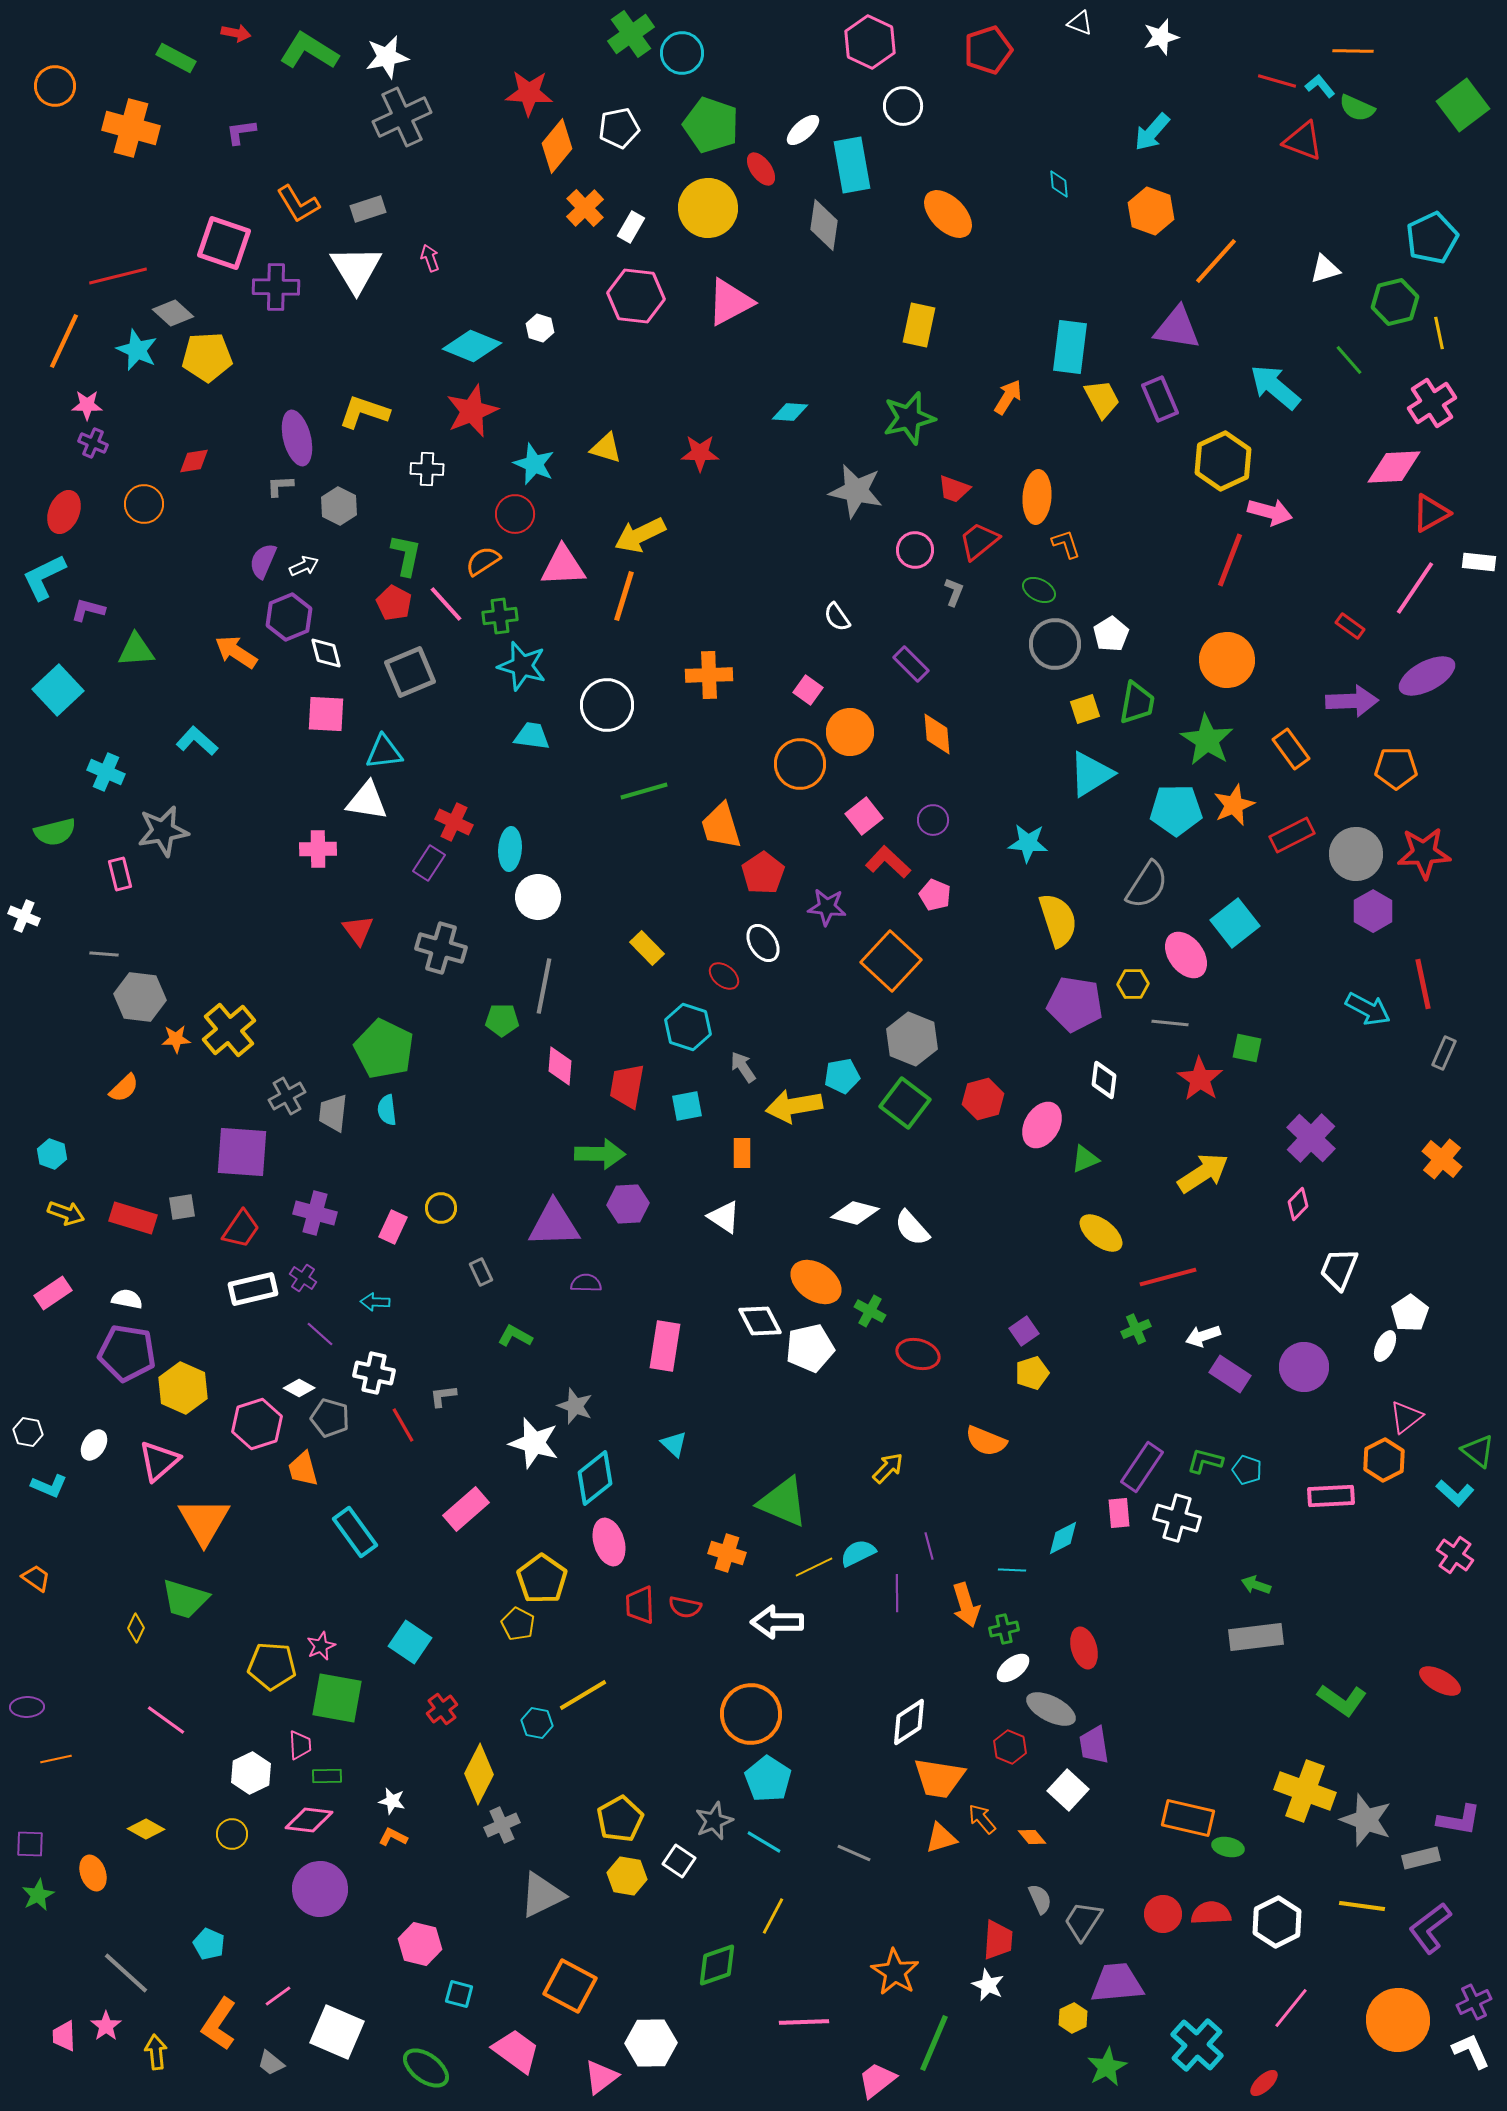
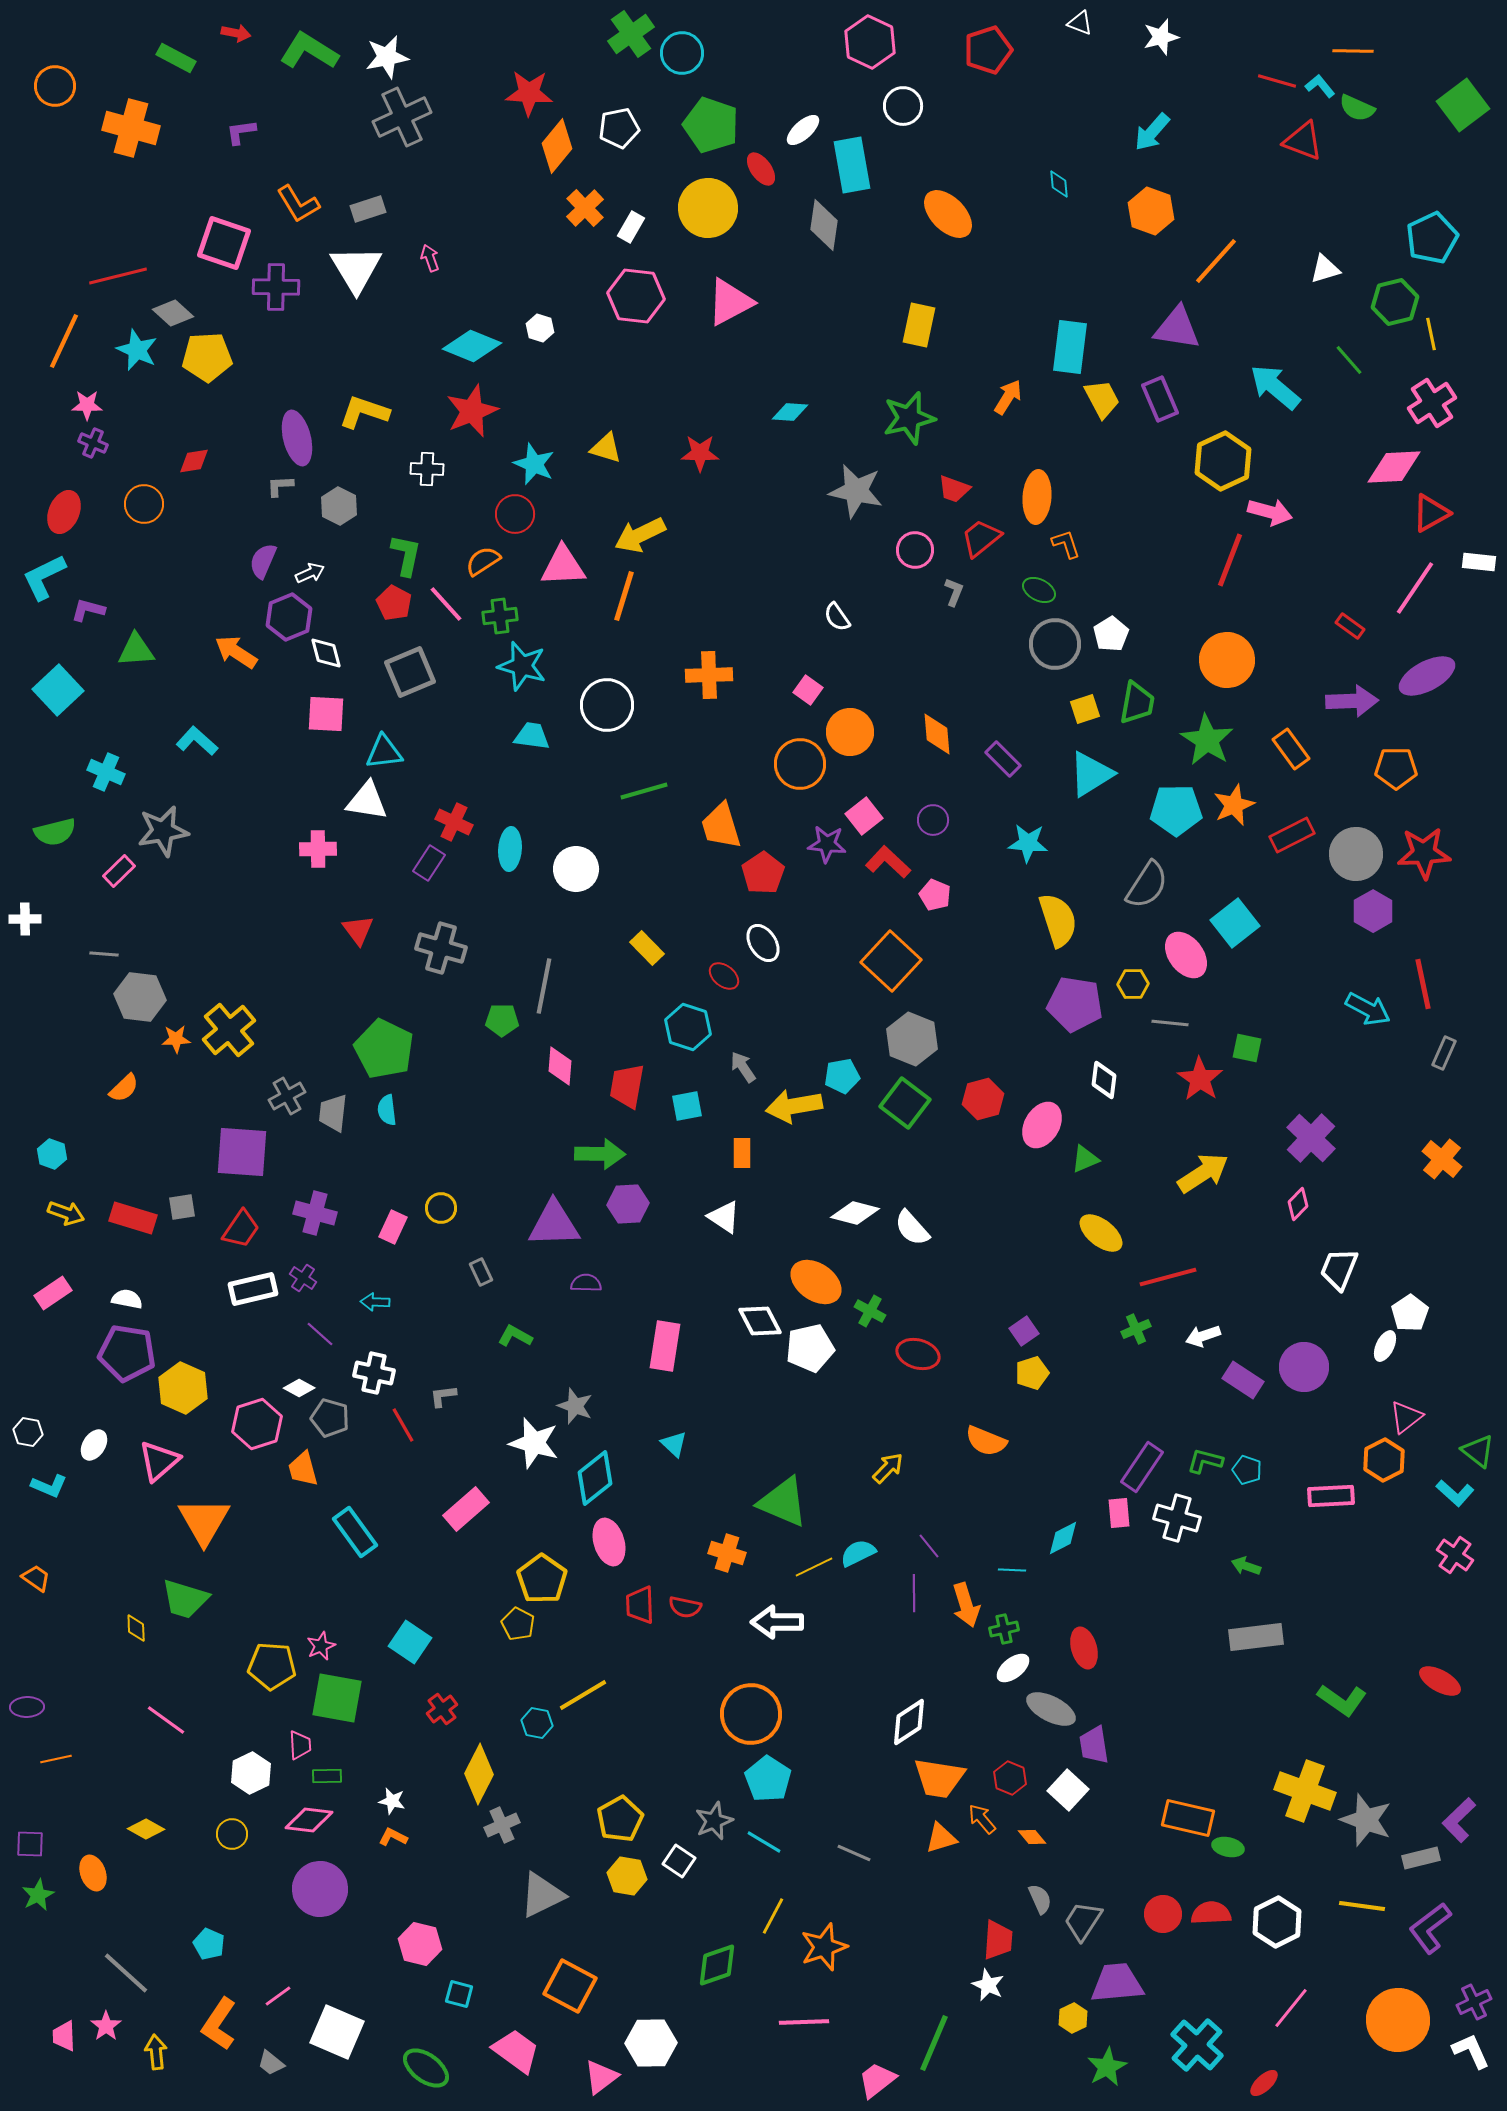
yellow line at (1439, 333): moved 8 px left, 1 px down
red trapezoid at (979, 541): moved 2 px right, 3 px up
white arrow at (304, 566): moved 6 px right, 7 px down
purple rectangle at (911, 664): moved 92 px right, 95 px down
pink rectangle at (120, 874): moved 1 px left, 3 px up; rotated 60 degrees clockwise
white circle at (538, 897): moved 38 px right, 28 px up
purple star at (827, 907): moved 63 px up
white cross at (24, 916): moved 1 px right, 3 px down; rotated 24 degrees counterclockwise
purple rectangle at (1230, 1374): moved 13 px right, 6 px down
purple line at (929, 1546): rotated 24 degrees counterclockwise
green arrow at (1256, 1585): moved 10 px left, 19 px up
purple line at (897, 1593): moved 17 px right
yellow diamond at (136, 1628): rotated 28 degrees counterclockwise
red hexagon at (1010, 1747): moved 31 px down
purple L-shape at (1459, 1820): rotated 126 degrees clockwise
orange star at (895, 1972): moved 71 px left, 25 px up; rotated 21 degrees clockwise
